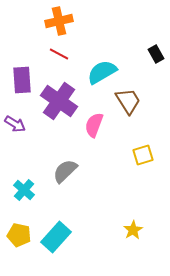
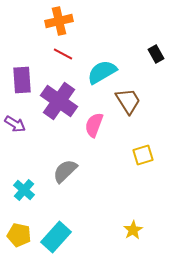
red line: moved 4 px right
